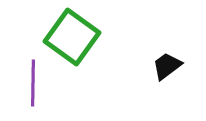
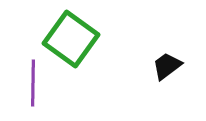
green square: moved 1 px left, 2 px down
